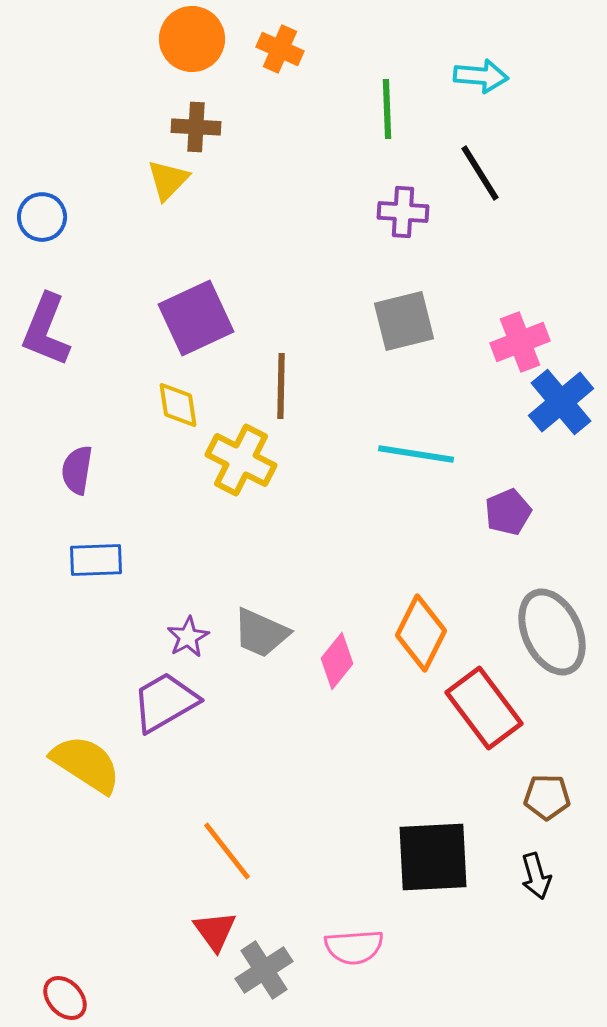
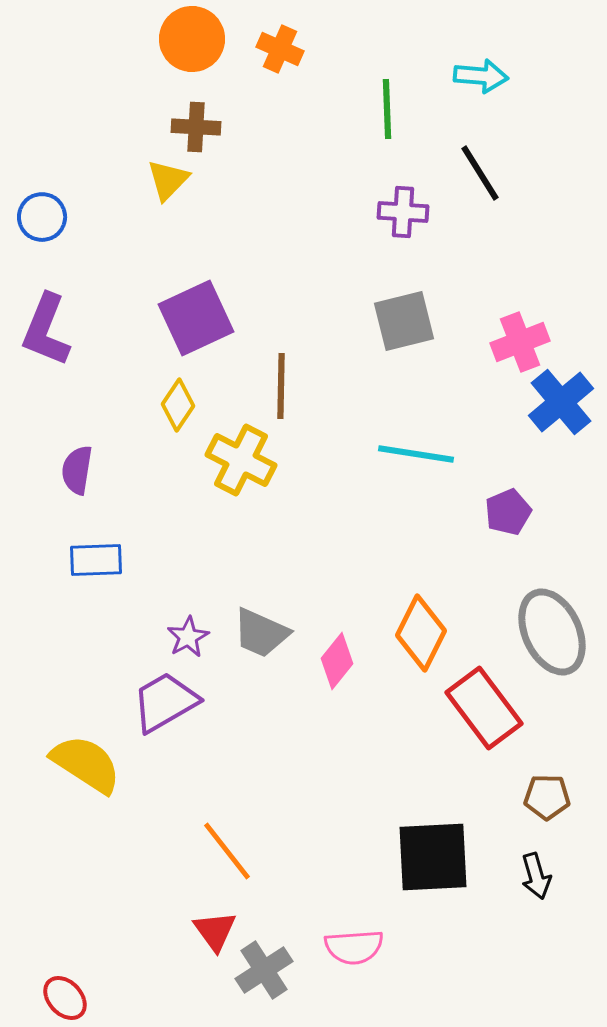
yellow diamond: rotated 42 degrees clockwise
